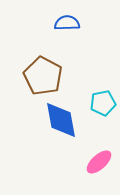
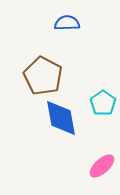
cyan pentagon: rotated 25 degrees counterclockwise
blue diamond: moved 2 px up
pink ellipse: moved 3 px right, 4 px down
